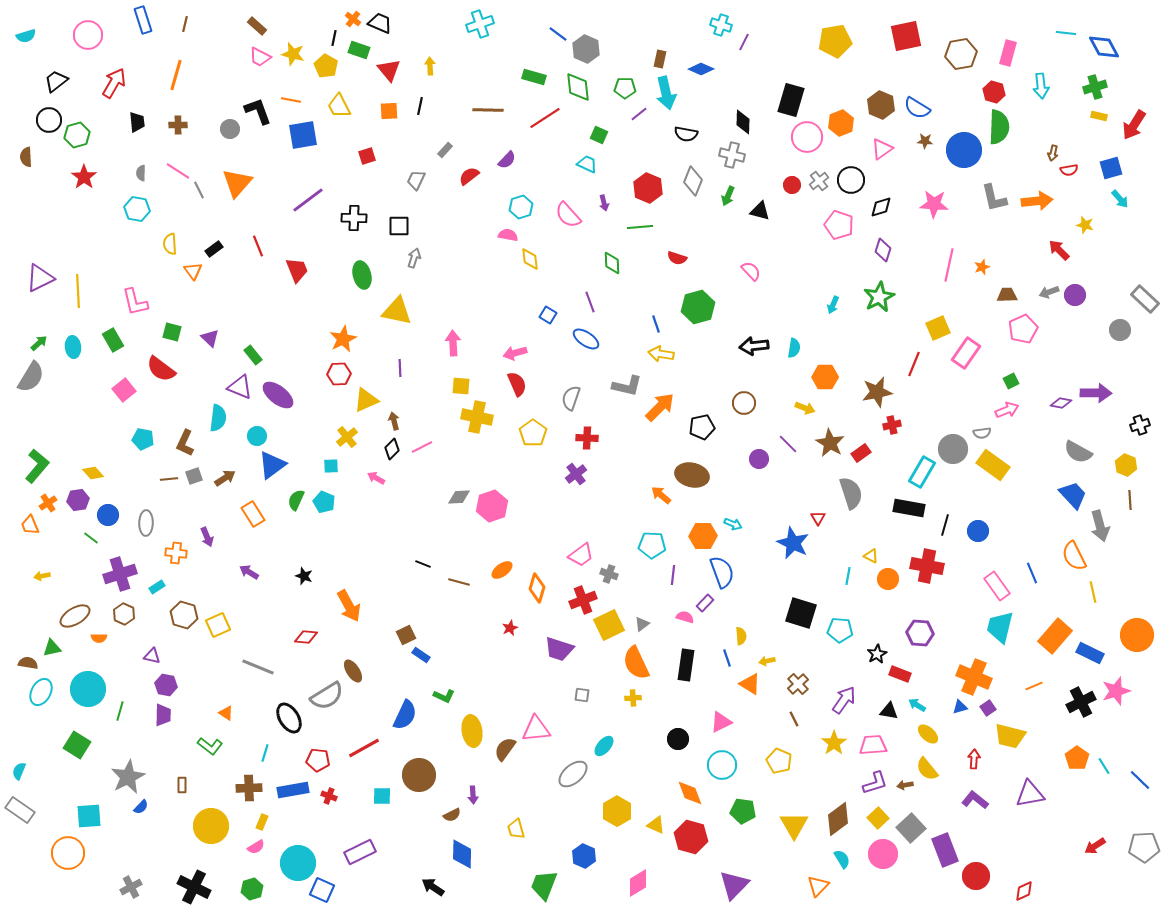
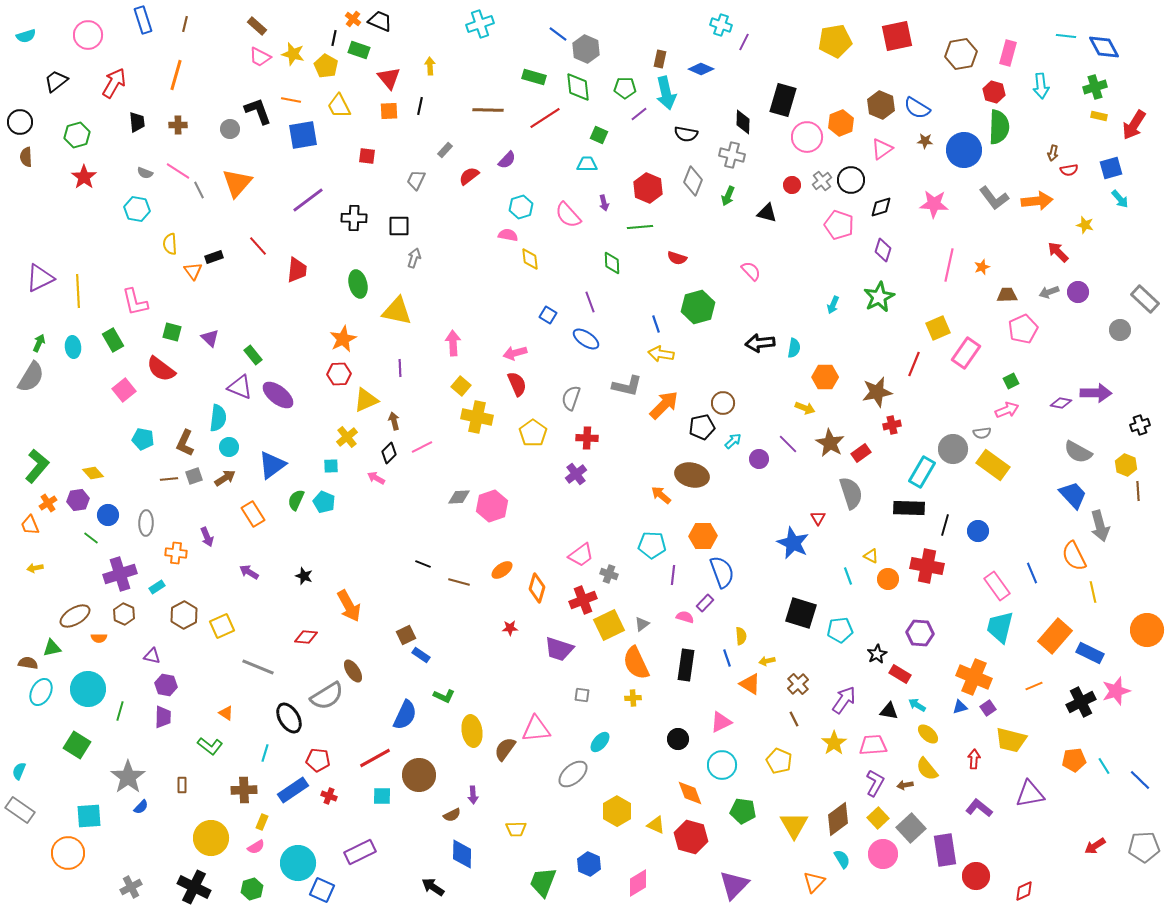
black trapezoid at (380, 23): moved 2 px up
cyan line at (1066, 33): moved 3 px down
red square at (906, 36): moved 9 px left
red triangle at (389, 70): moved 8 px down
black rectangle at (791, 100): moved 8 px left
black circle at (49, 120): moved 29 px left, 2 px down
red square at (367, 156): rotated 24 degrees clockwise
cyan trapezoid at (587, 164): rotated 25 degrees counterclockwise
gray semicircle at (141, 173): moved 4 px right; rotated 70 degrees counterclockwise
gray cross at (819, 181): moved 3 px right
gray L-shape at (994, 198): rotated 24 degrees counterclockwise
black triangle at (760, 211): moved 7 px right, 2 px down
red line at (258, 246): rotated 20 degrees counterclockwise
black rectangle at (214, 249): moved 8 px down; rotated 18 degrees clockwise
red arrow at (1059, 250): moved 1 px left, 2 px down
red trapezoid at (297, 270): rotated 28 degrees clockwise
green ellipse at (362, 275): moved 4 px left, 9 px down
purple circle at (1075, 295): moved 3 px right, 3 px up
green arrow at (39, 343): rotated 24 degrees counterclockwise
black arrow at (754, 346): moved 6 px right, 3 px up
yellow square at (461, 386): rotated 36 degrees clockwise
brown circle at (744, 403): moved 21 px left
orange arrow at (660, 407): moved 4 px right, 2 px up
cyan circle at (257, 436): moved 28 px left, 11 px down
black diamond at (392, 449): moved 3 px left, 4 px down
brown line at (1130, 500): moved 8 px right, 9 px up
black rectangle at (909, 508): rotated 8 degrees counterclockwise
cyan arrow at (733, 524): moved 83 px up; rotated 66 degrees counterclockwise
yellow arrow at (42, 576): moved 7 px left, 8 px up
cyan line at (848, 576): rotated 30 degrees counterclockwise
brown hexagon at (184, 615): rotated 16 degrees clockwise
yellow square at (218, 625): moved 4 px right, 1 px down
red star at (510, 628): rotated 21 degrees clockwise
cyan pentagon at (840, 630): rotated 10 degrees counterclockwise
orange circle at (1137, 635): moved 10 px right, 5 px up
red rectangle at (900, 674): rotated 10 degrees clockwise
purple trapezoid at (163, 715): moved 2 px down
yellow trapezoid at (1010, 736): moved 1 px right, 4 px down
cyan ellipse at (604, 746): moved 4 px left, 4 px up
red line at (364, 748): moved 11 px right, 10 px down
orange pentagon at (1077, 758): moved 3 px left, 2 px down; rotated 30 degrees clockwise
gray star at (128, 777): rotated 8 degrees counterclockwise
purple L-shape at (875, 783): rotated 44 degrees counterclockwise
brown cross at (249, 788): moved 5 px left, 2 px down
blue rectangle at (293, 790): rotated 24 degrees counterclockwise
purple L-shape at (975, 800): moved 4 px right, 8 px down
yellow circle at (211, 826): moved 12 px down
yellow trapezoid at (516, 829): rotated 75 degrees counterclockwise
purple rectangle at (945, 850): rotated 12 degrees clockwise
blue hexagon at (584, 856): moved 5 px right, 8 px down
green trapezoid at (544, 885): moved 1 px left, 3 px up
orange triangle at (818, 886): moved 4 px left, 4 px up
